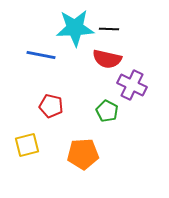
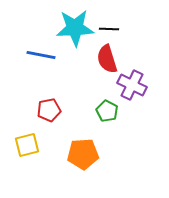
red semicircle: rotated 60 degrees clockwise
red pentagon: moved 2 px left, 4 px down; rotated 25 degrees counterclockwise
